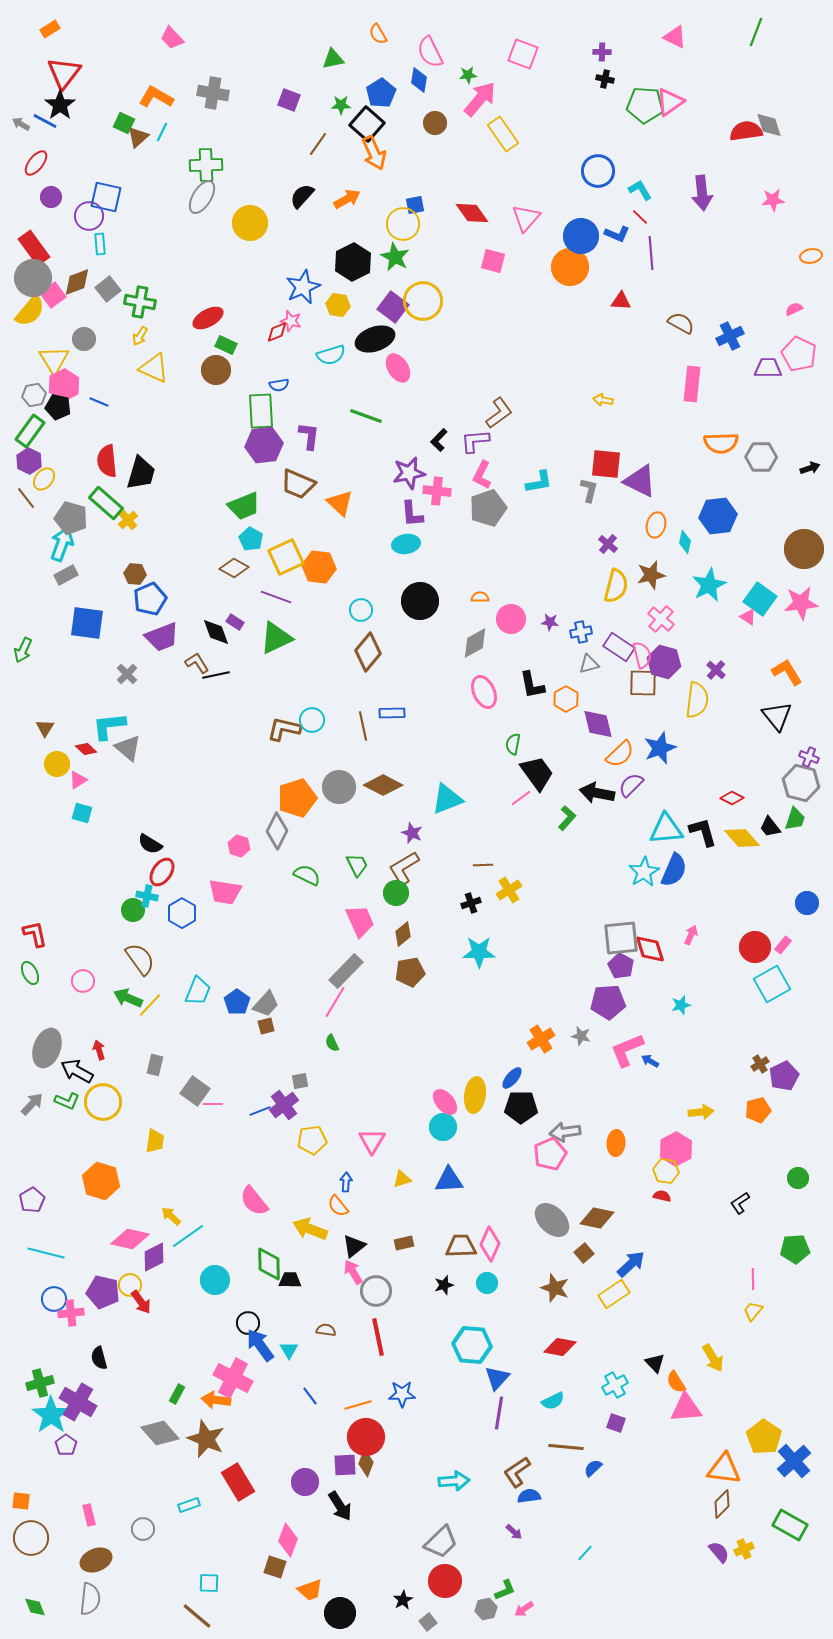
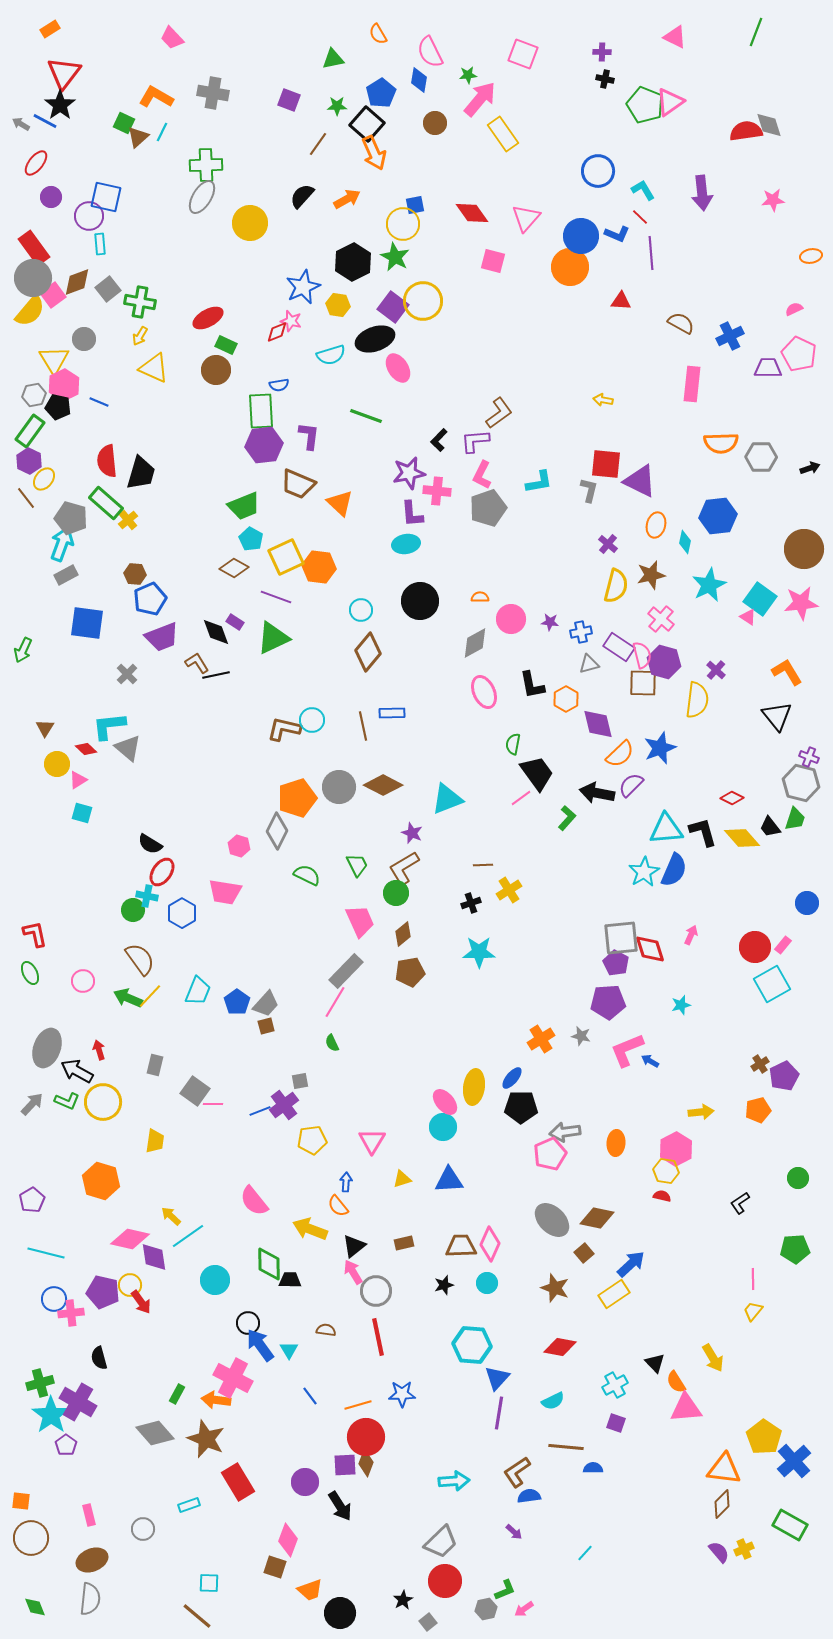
green star at (341, 105): moved 4 px left, 1 px down
green pentagon at (645, 105): rotated 18 degrees clockwise
cyan L-shape at (640, 190): moved 3 px right
green triangle at (276, 638): moved 3 px left
purple pentagon at (621, 966): moved 5 px left, 3 px up
yellow line at (150, 1005): moved 9 px up
yellow ellipse at (475, 1095): moved 1 px left, 8 px up
purple diamond at (154, 1257): rotated 72 degrees counterclockwise
gray diamond at (160, 1433): moved 5 px left
blue semicircle at (593, 1468): rotated 42 degrees clockwise
brown ellipse at (96, 1560): moved 4 px left
